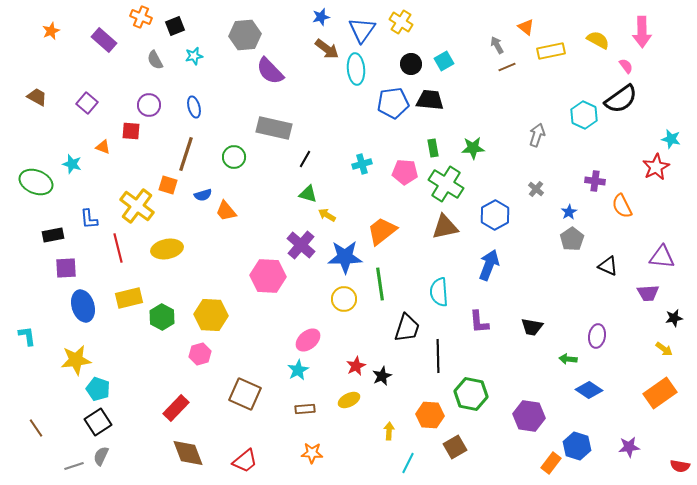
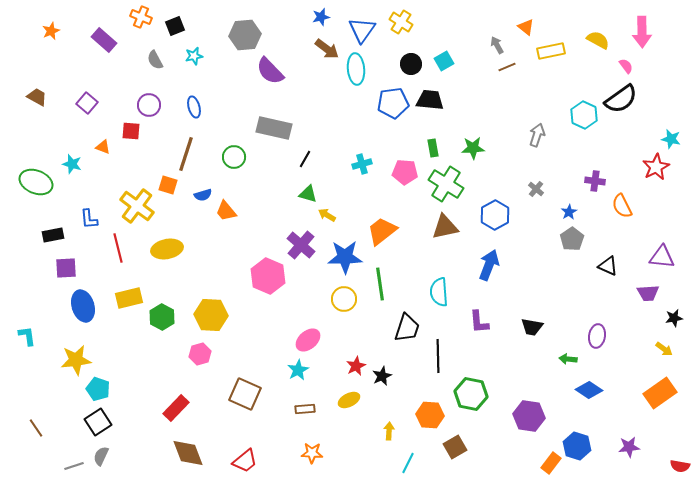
pink hexagon at (268, 276): rotated 20 degrees clockwise
